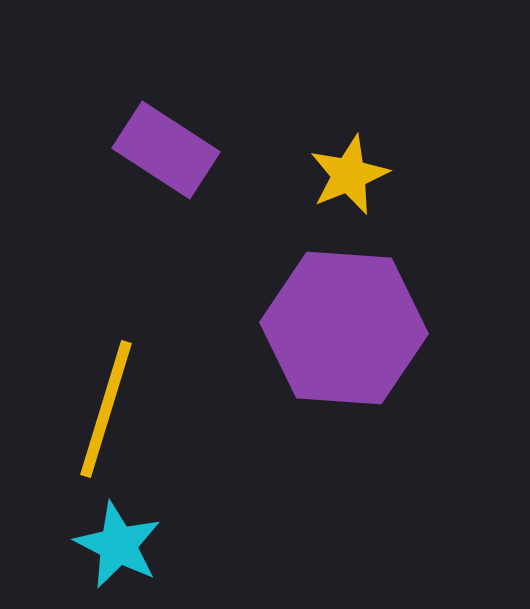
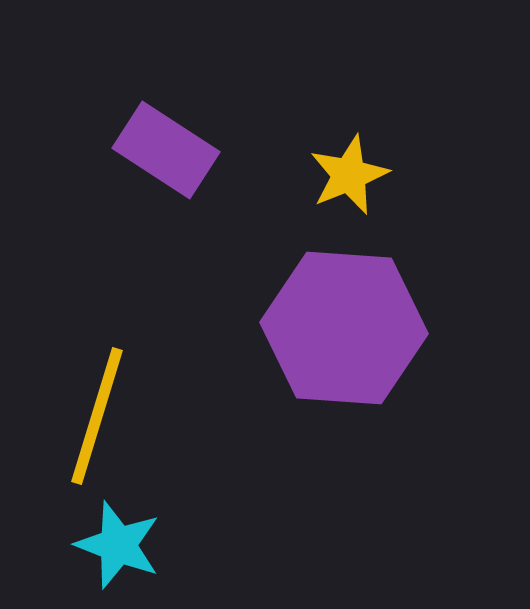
yellow line: moved 9 px left, 7 px down
cyan star: rotated 6 degrees counterclockwise
